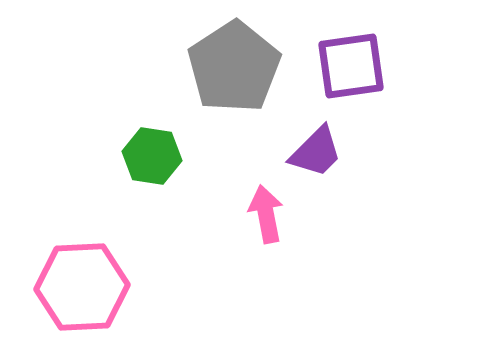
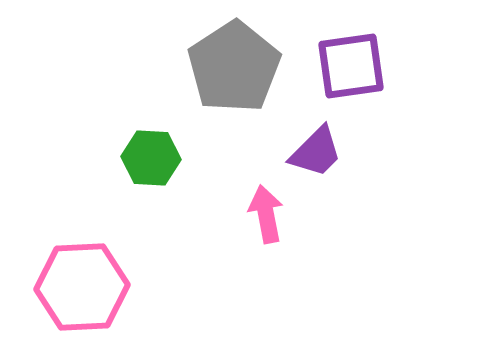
green hexagon: moved 1 px left, 2 px down; rotated 6 degrees counterclockwise
